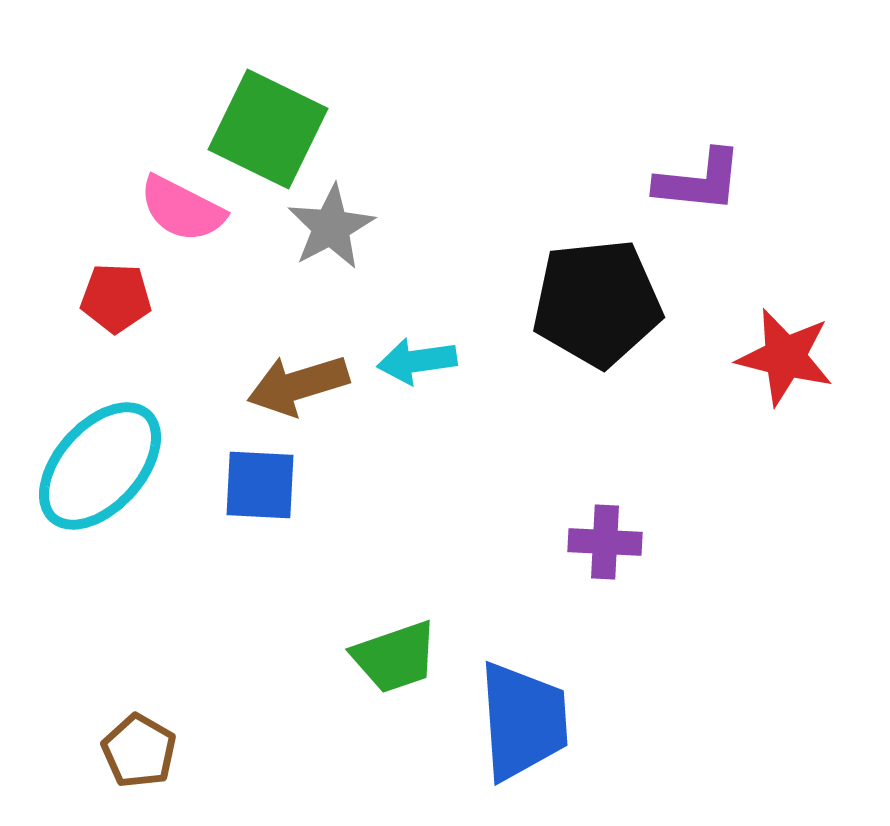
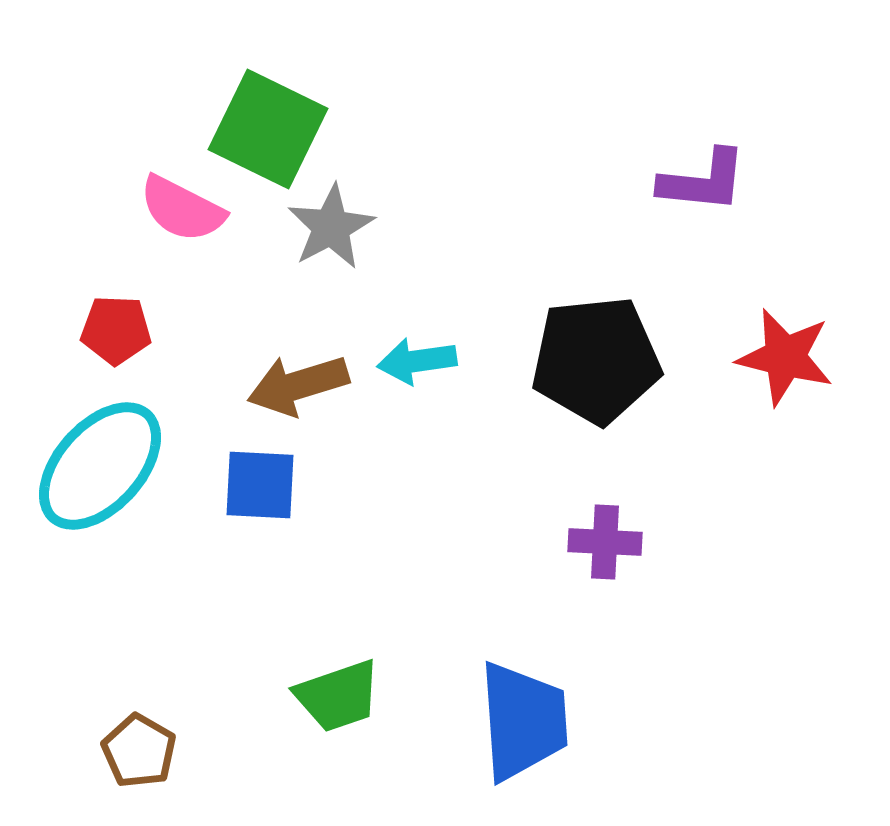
purple L-shape: moved 4 px right
red pentagon: moved 32 px down
black pentagon: moved 1 px left, 57 px down
green trapezoid: moved 57 px left, 39 px down
